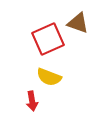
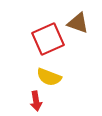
red arrow: moved 4 px right
